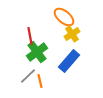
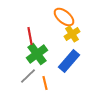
green cross: moved 2 px down
orange line: moved 5 px right, 2 px down
